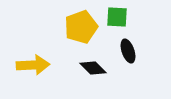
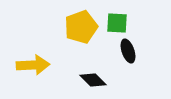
green square: moved 6 px down
black diamond: moved 12 px down
